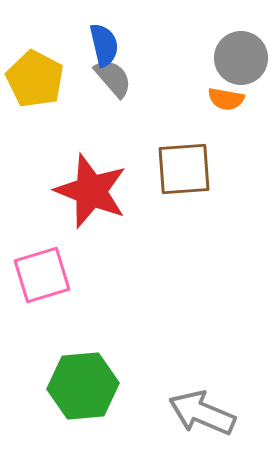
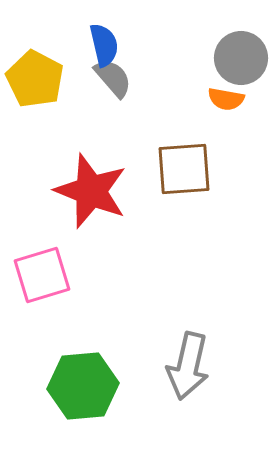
gray arrow: moved 14 px left, 47 px up; rotated 100 degrees counterclockwise
